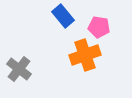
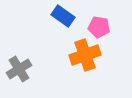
blue rectangle: rotated 15 degrees counterclockwise
gray cross: rotated 20 degrees clockwise
